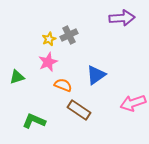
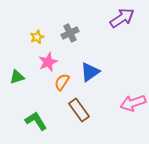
purple arrow: rotated 30 degrees counterclockwise
gray cross: moved 1 px right, 2 px up
yellow star: moved 12 px left, 2 px up
blue triangle: moved 6 px left, 3 px up
orange semicircle: moved 1 px left, 3 px up; rotated 78 degrees counterclockwise
brown rectangle: rotated 20 degrees clockwise
green L-shape: moved 2 px right; rotated 35 degrees clockwise
